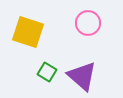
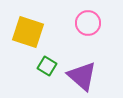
green square: moved 6 px up
